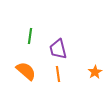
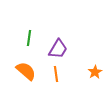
green line: moved 1 px left, 2 px down
purple trapezoid: rotated 135 degrees counterclockwise
orange line: moved 2 px left
